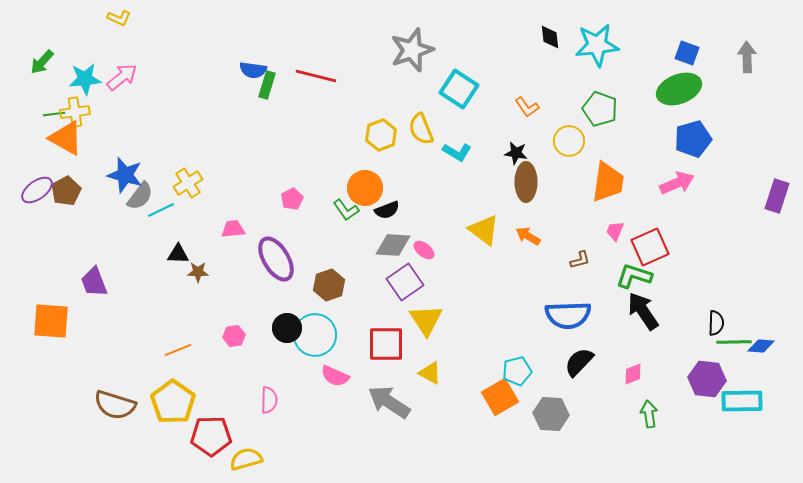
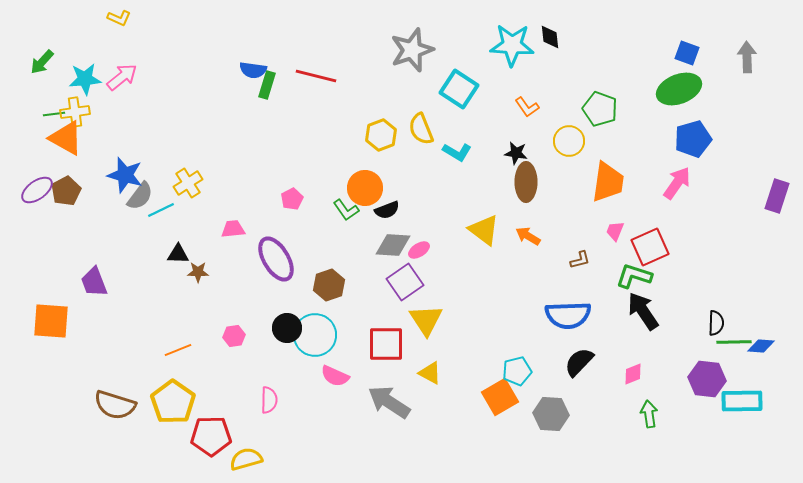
cyan star at (597, 45): moved 85 px left; rotated 9 degrees clockwise
pink arrow at (677, 183): rotated 32 degrees counterclockwise
pink ellipse at (424, 250): moved 5 px left; rotated 70 degrees counterclockwise
